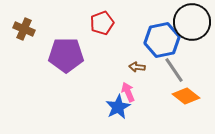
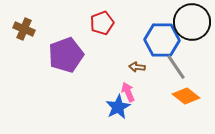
blue hexagon: rotated 12 degrees clockwise
purple pentagon: rotated 20 degrees counterclockwise
gray line: moved 2 px right, 3 px up
